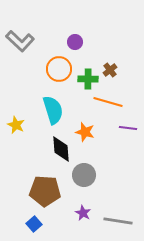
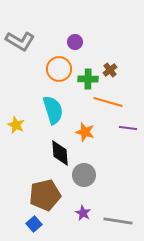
gray L-shape: rotated 12 degrees counterclockwise
black diamond: moved 1 px left, 4 px down
brown pentagon: moved 4 px down; rotated 16 degrees counterclockwise
